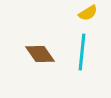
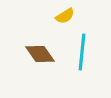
yellow semicircle: moved 23 px left, 3 px down
